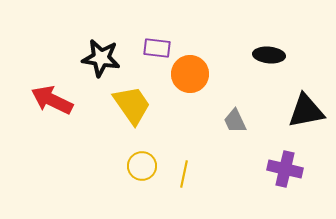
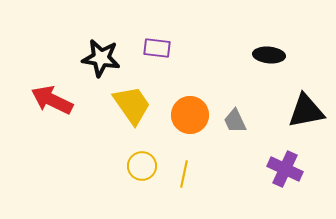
orange circle: moved 41 px down
purple cross: rotated 12 degrees clockwise
